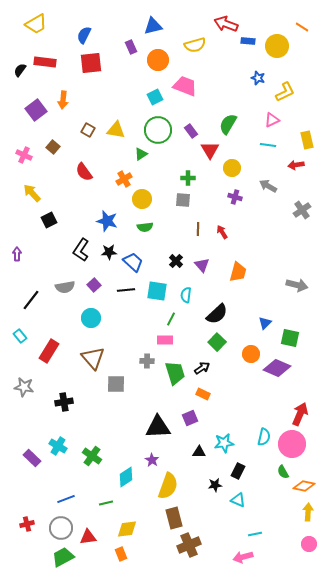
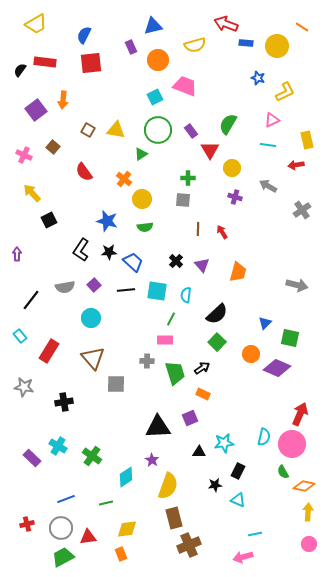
blue rectangle at (248, 41): moved 2 px left, 2 px down
orange cross at (124, 179): rotated 21 degrees counterclockwise
